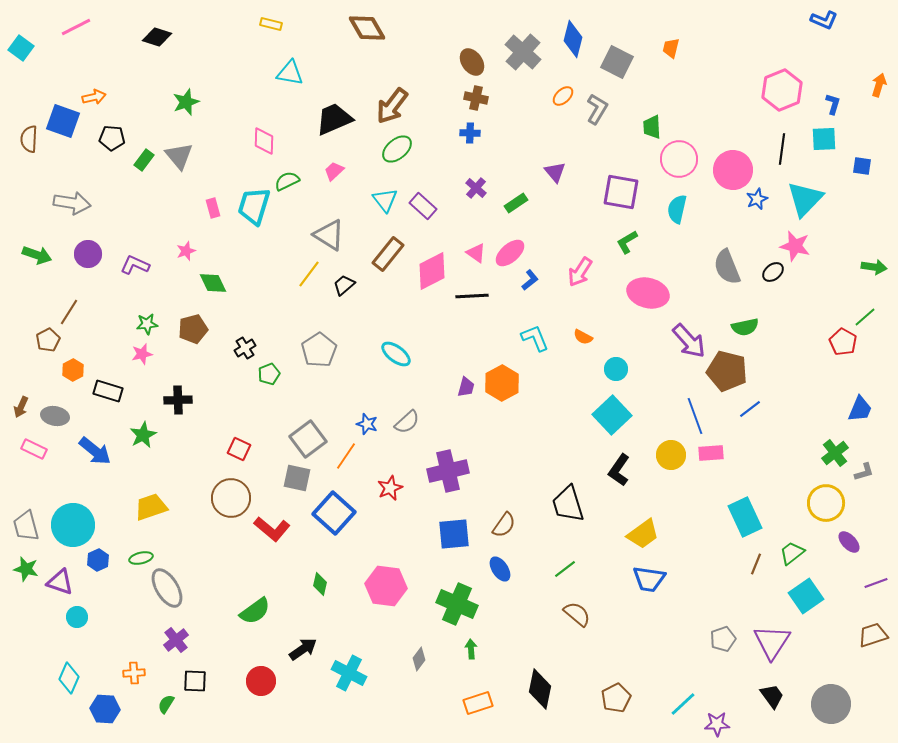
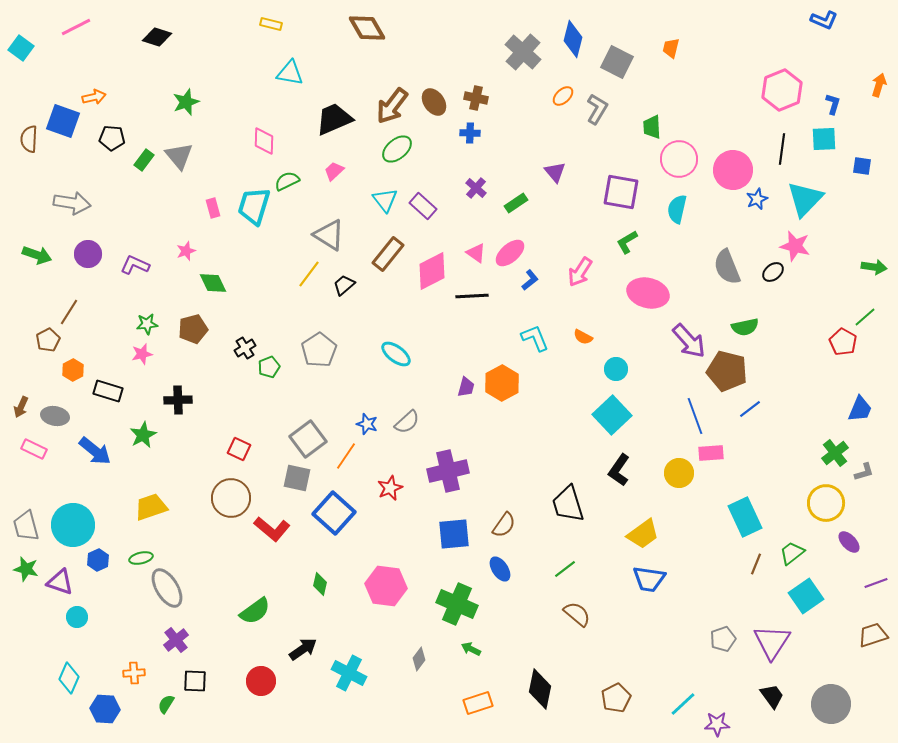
brown ellipse at (472, 62): moved 38 px left, 40 px down
green pentagon at (269, 374): moved 7 px up
yellow circle at (671, 455): moved 8 px right, 18 px down
green arrow at (471, 649): rotated 60 degrees counterclockwise
